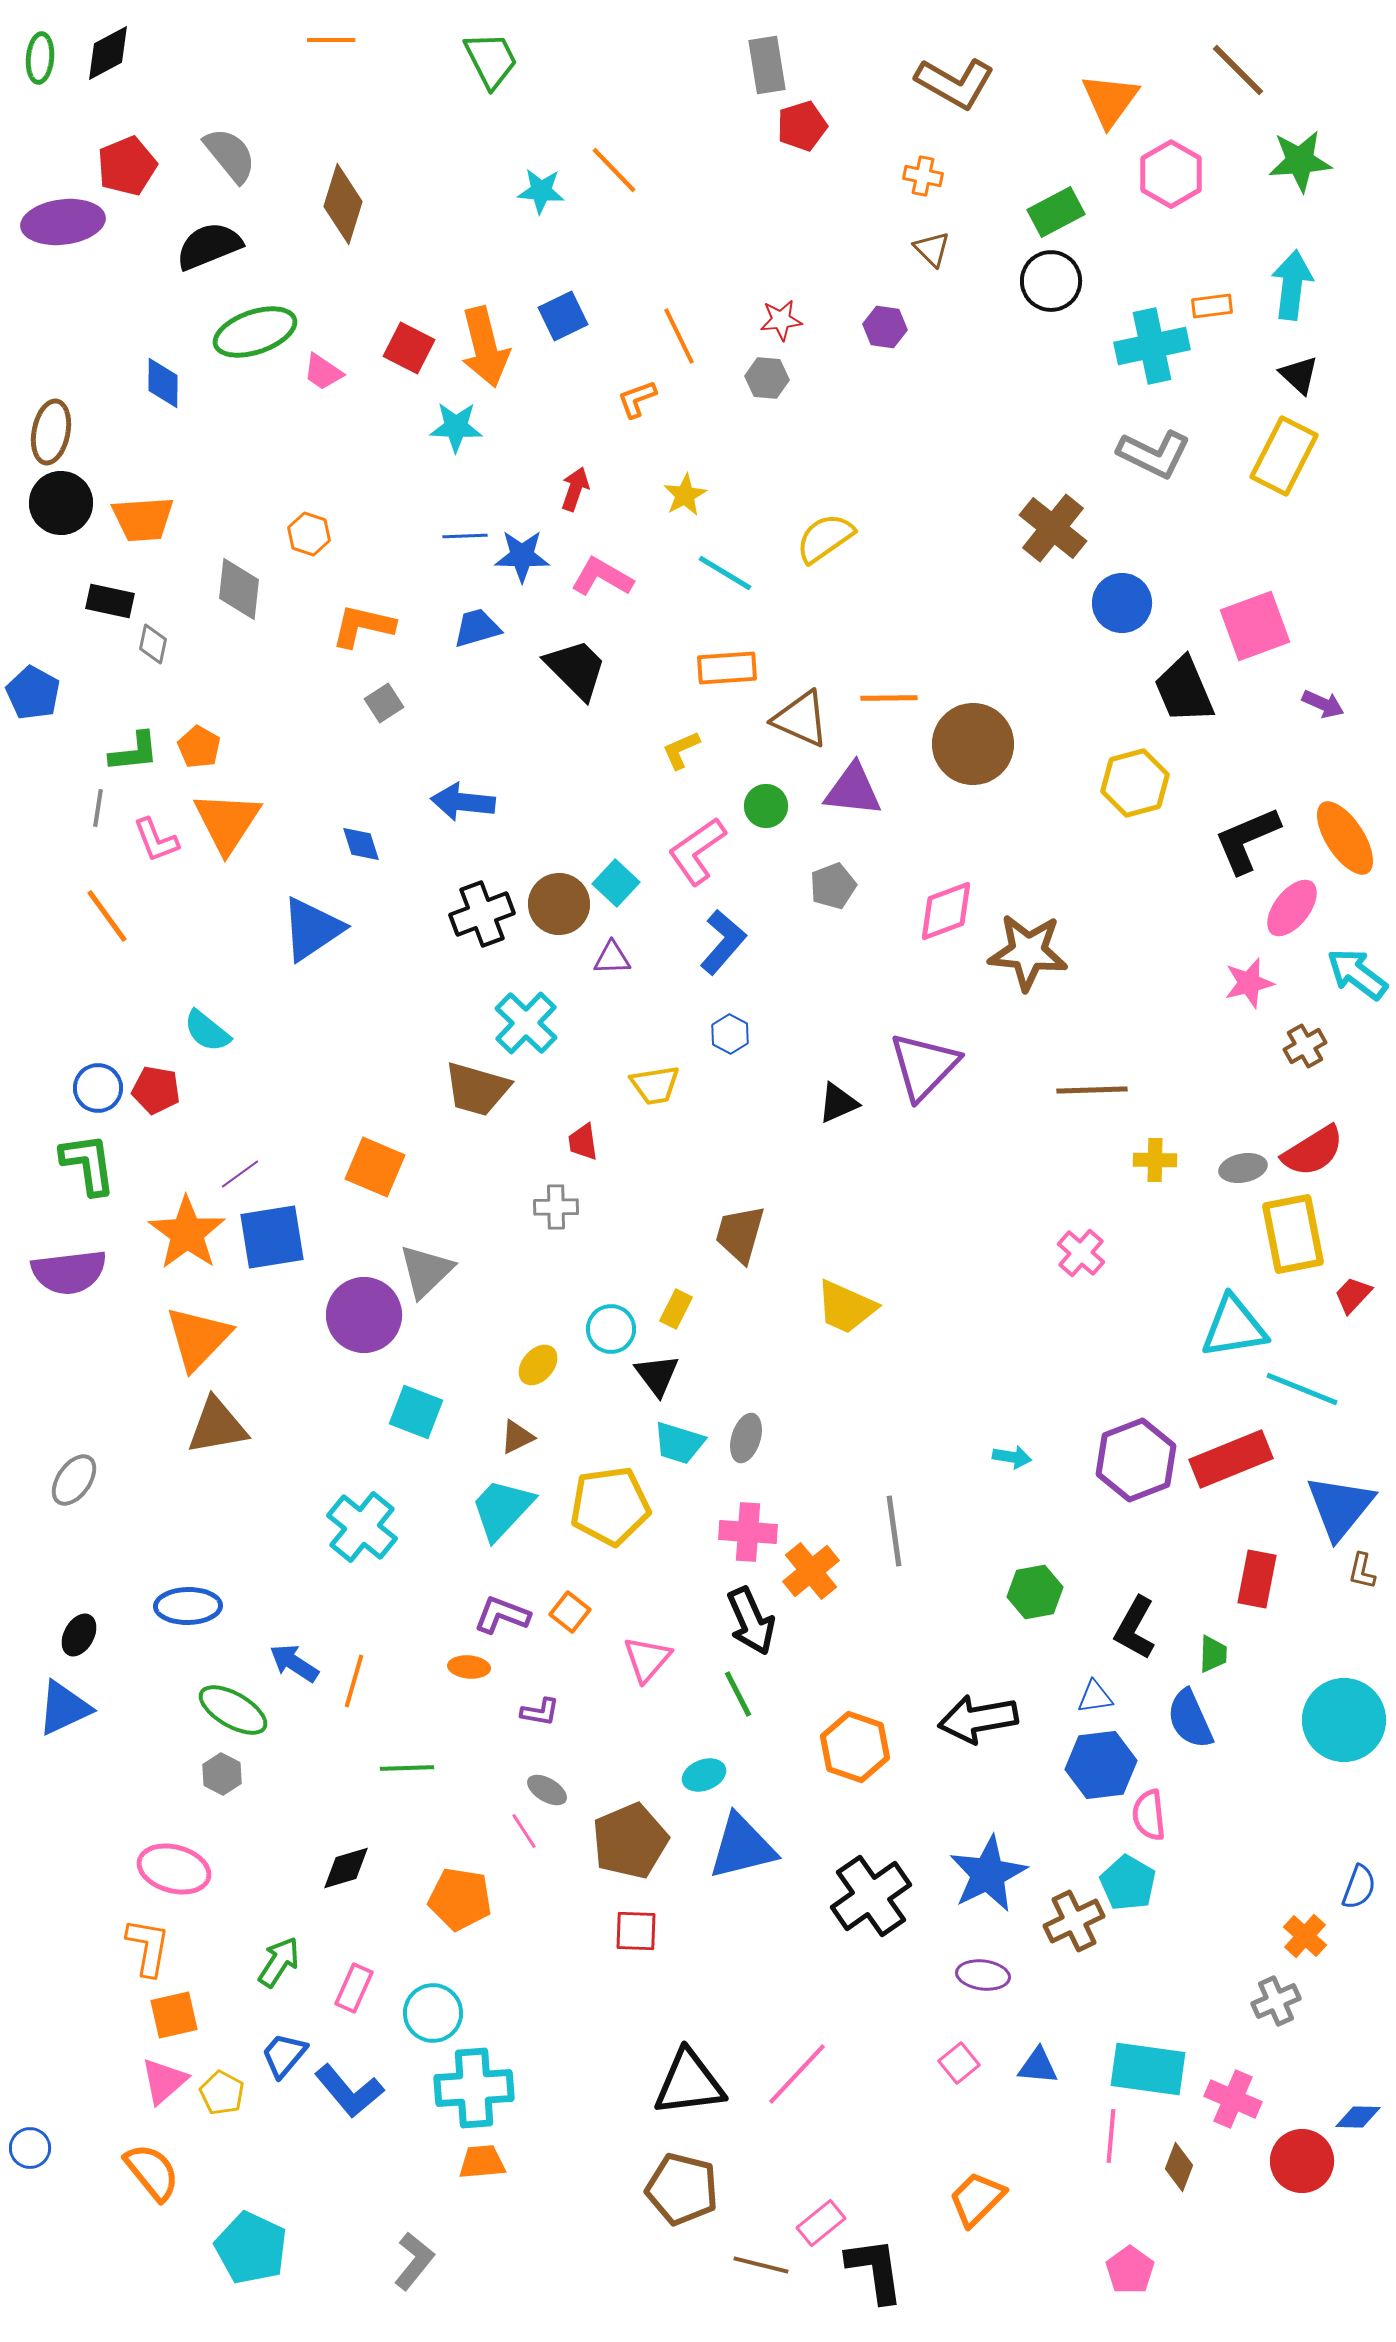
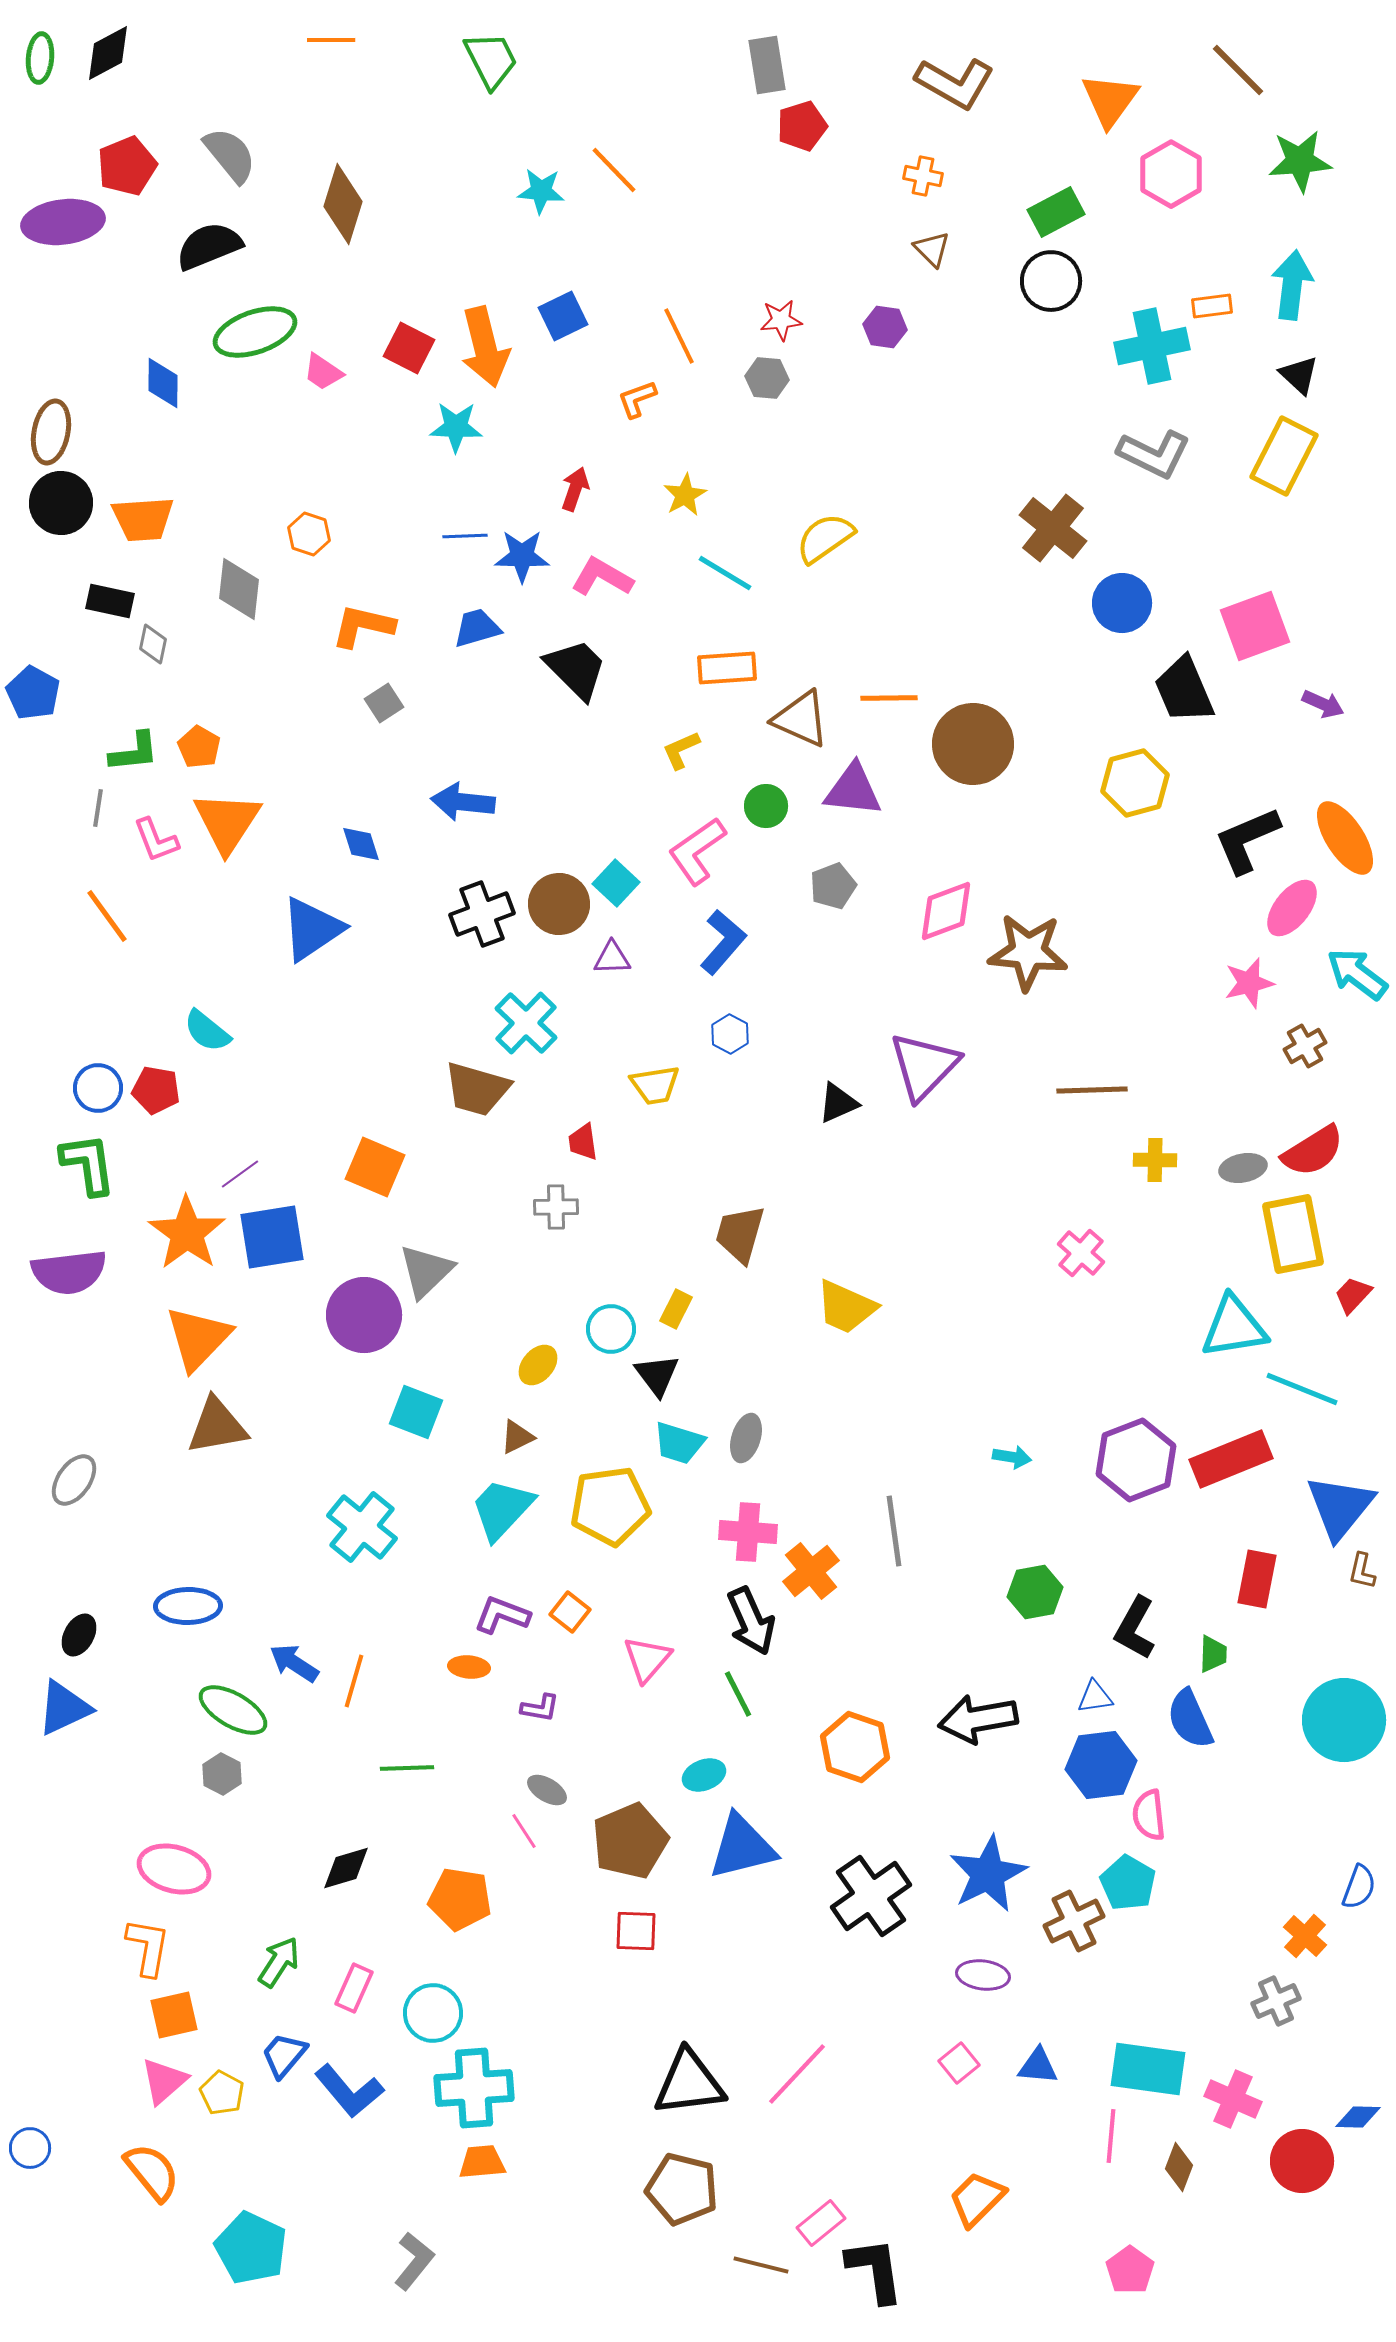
purple L-shape at (540, 1712): moved 4 px up
